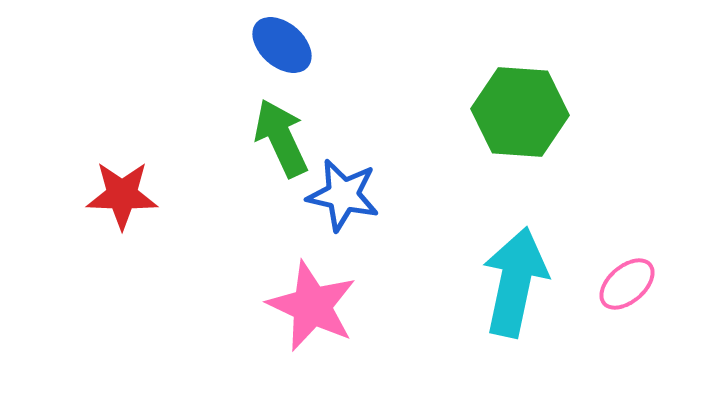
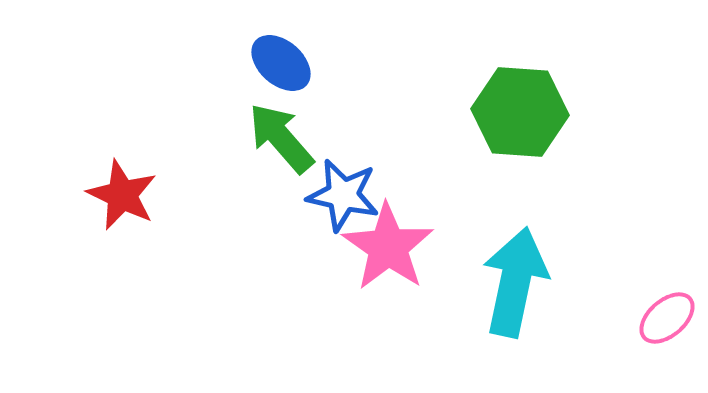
blue ellipse: moved 1 px left, 18 px down
green arrow: rotated 16 degrees counterclockwise
red star: rotated 24 degrees clockwise
pink ellipse: moved 40 px right, 34 px down
pink star: moved 76 px right, 59 px up; rotated 10 degrees clockwise
